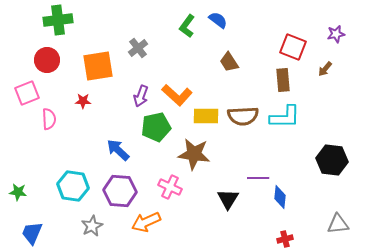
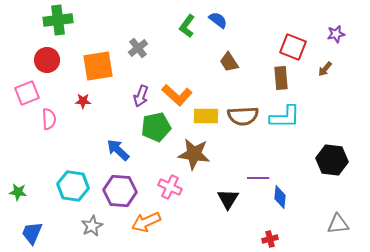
brown rectangle: moved 2 px left, 2 px up
red cross: moved 15 px left
